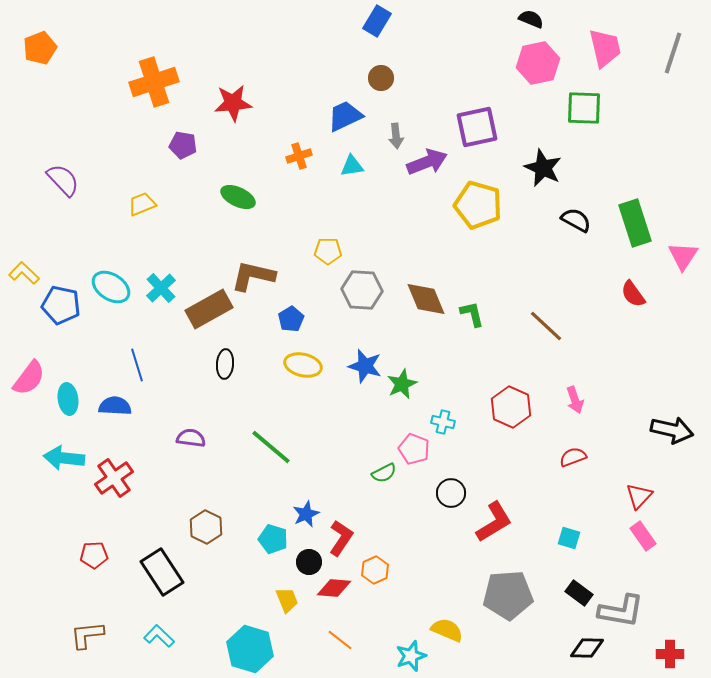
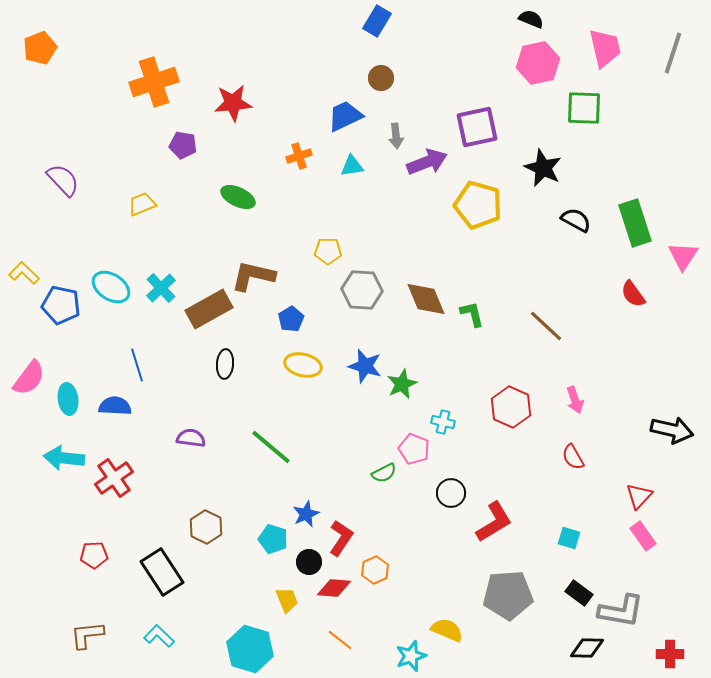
red semicircle at (573, 457): rotated 100 degrees counterclockwise
